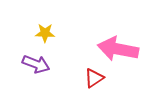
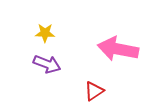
purple arrow: moved 11 px right
red triangle: moved 13 px down
